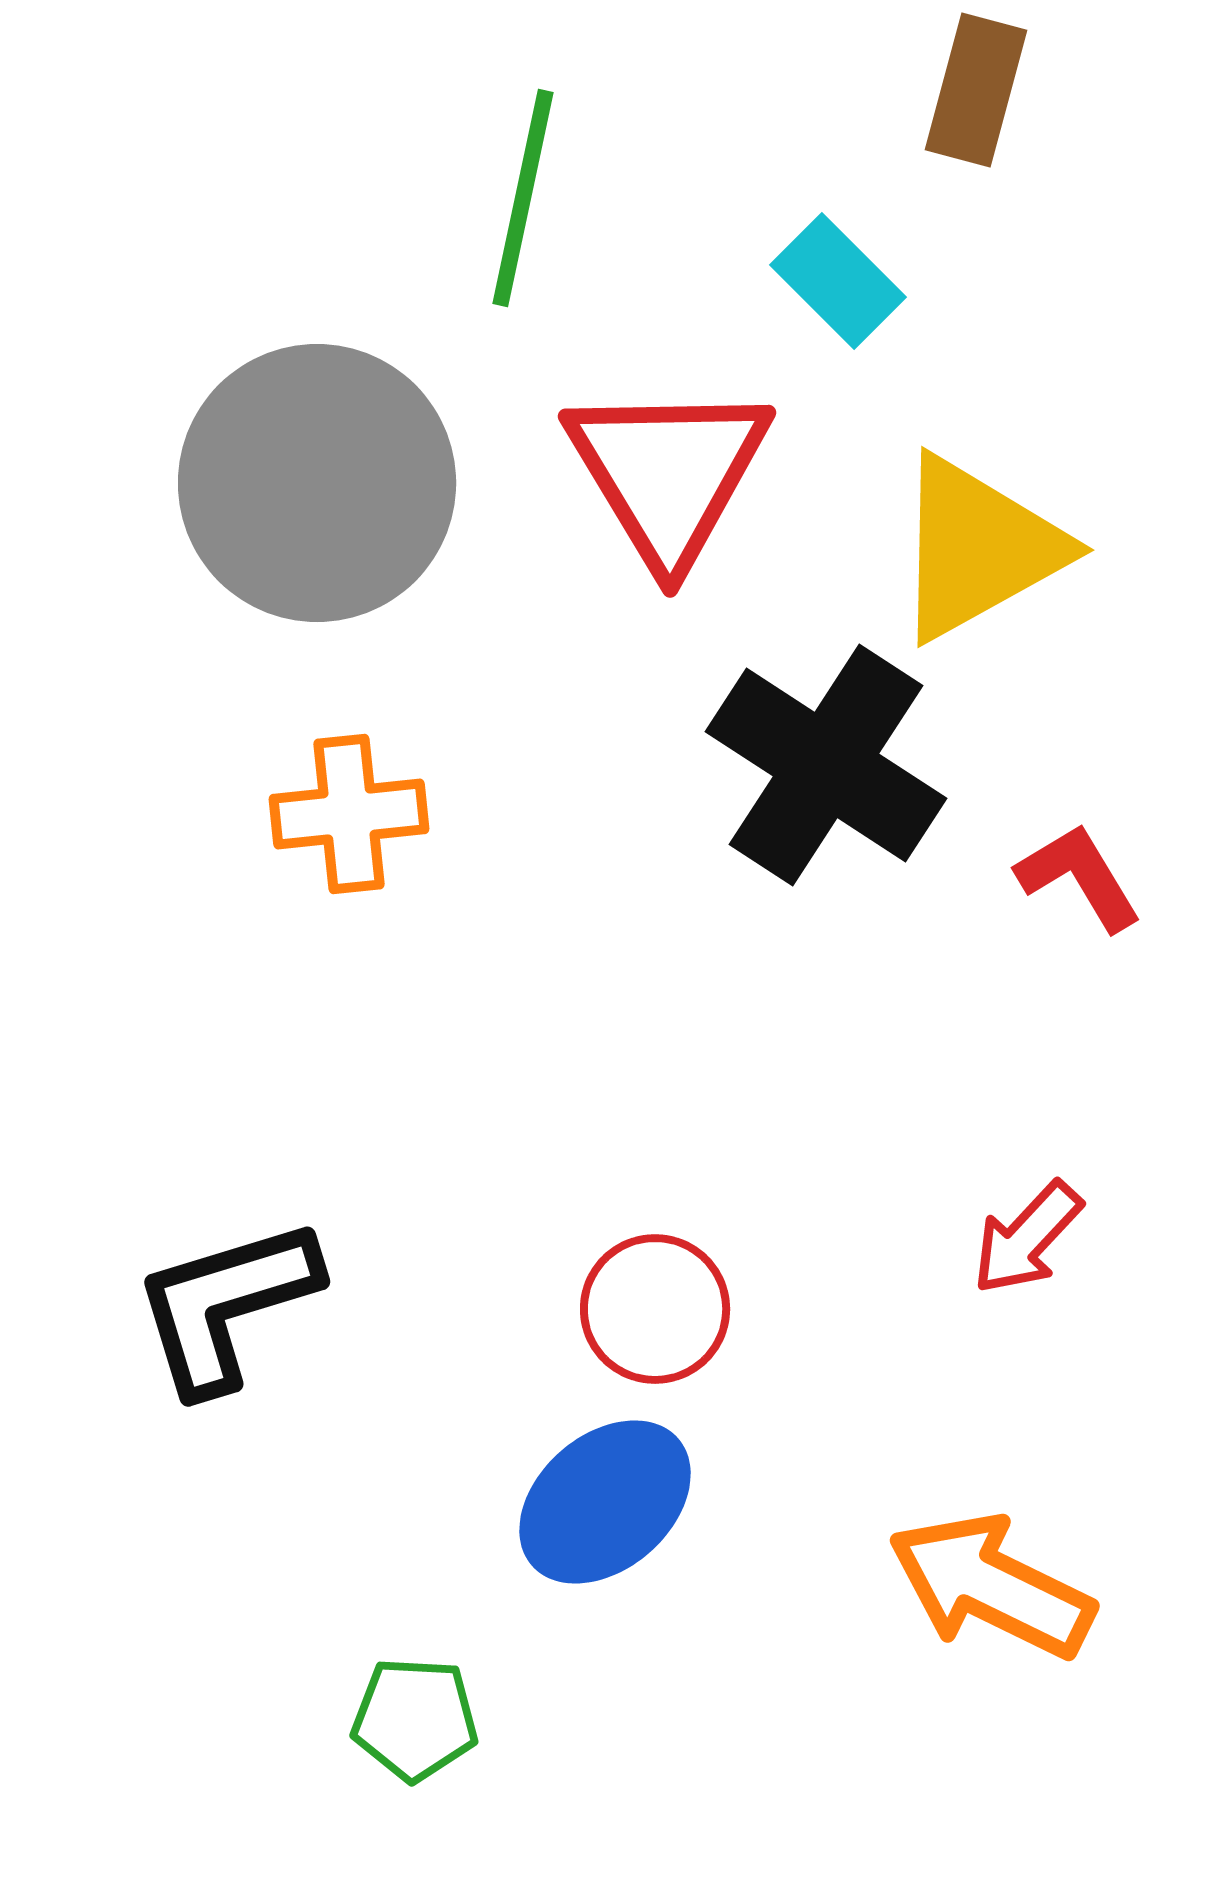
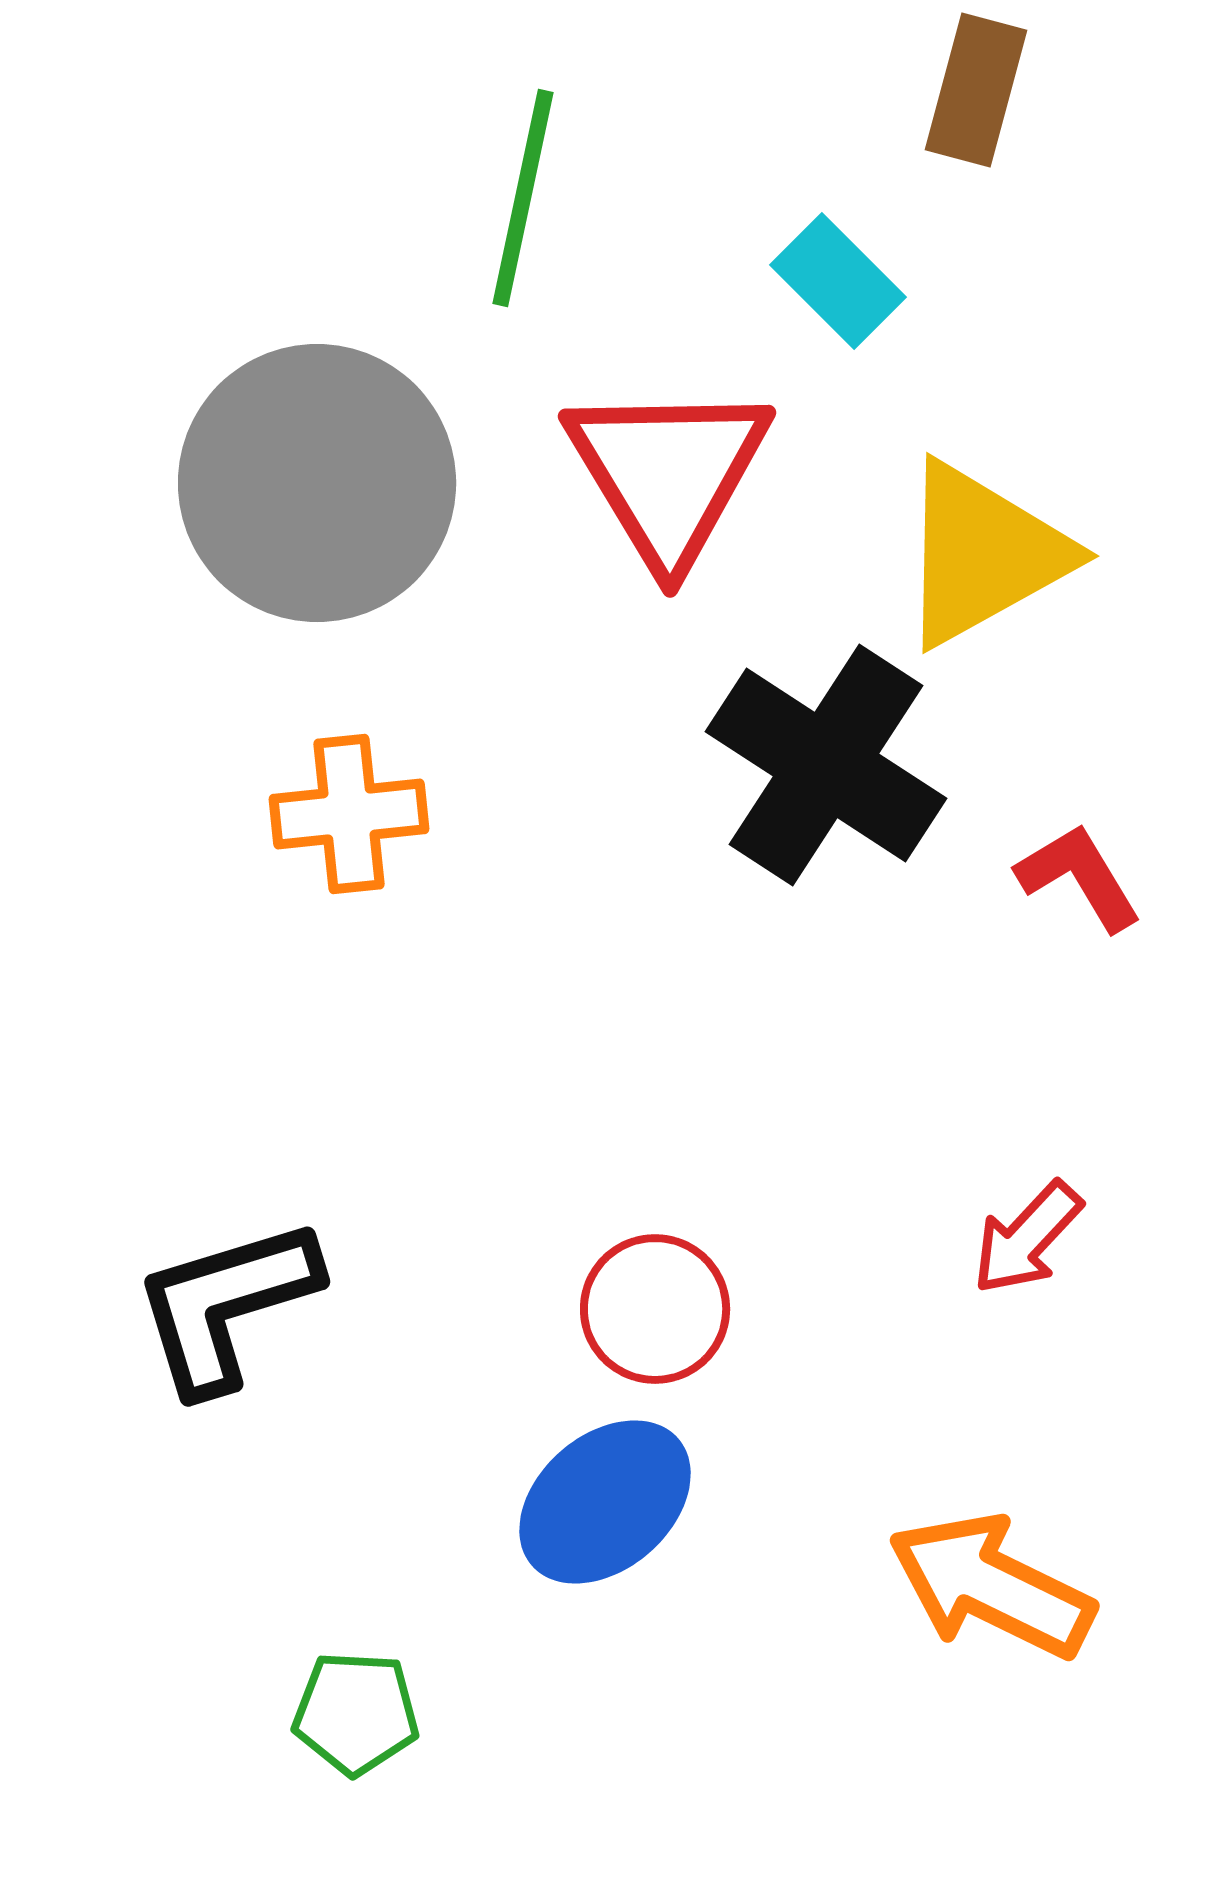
yellow triangle: moved 5 px right, 6 px down
green pentagon: moved 59 px left, 6 px up
